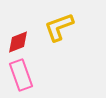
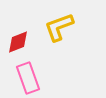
pink rectangle: moved 7 px right, 3 px down
